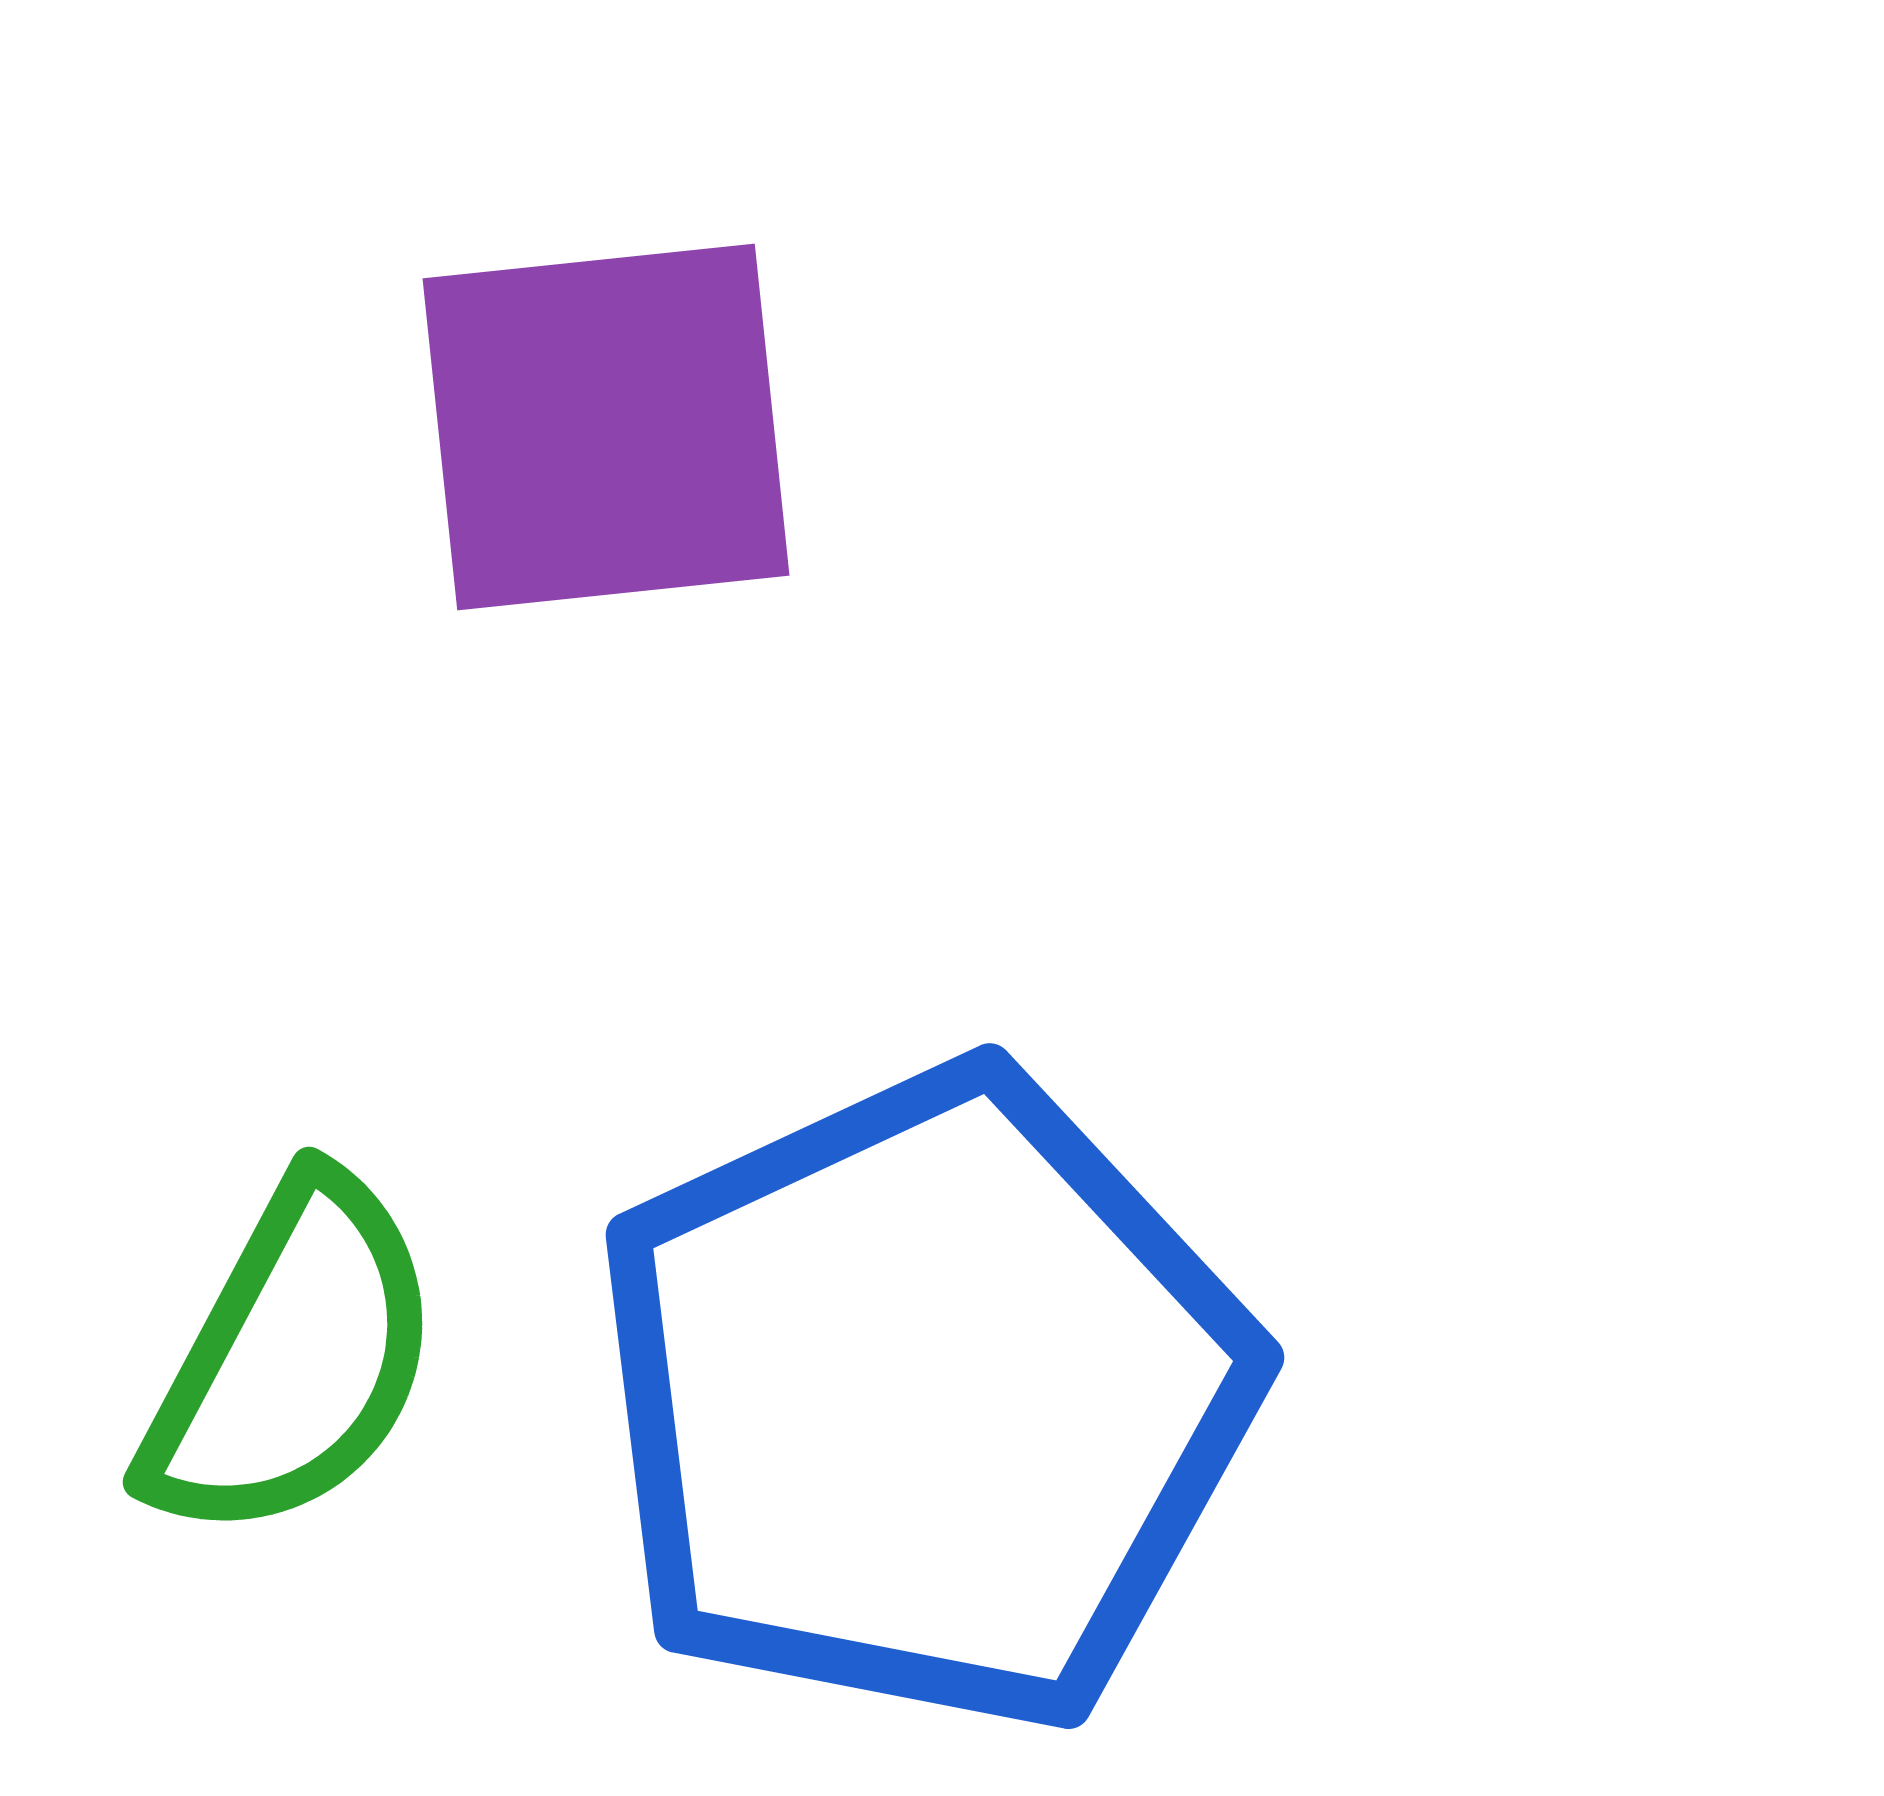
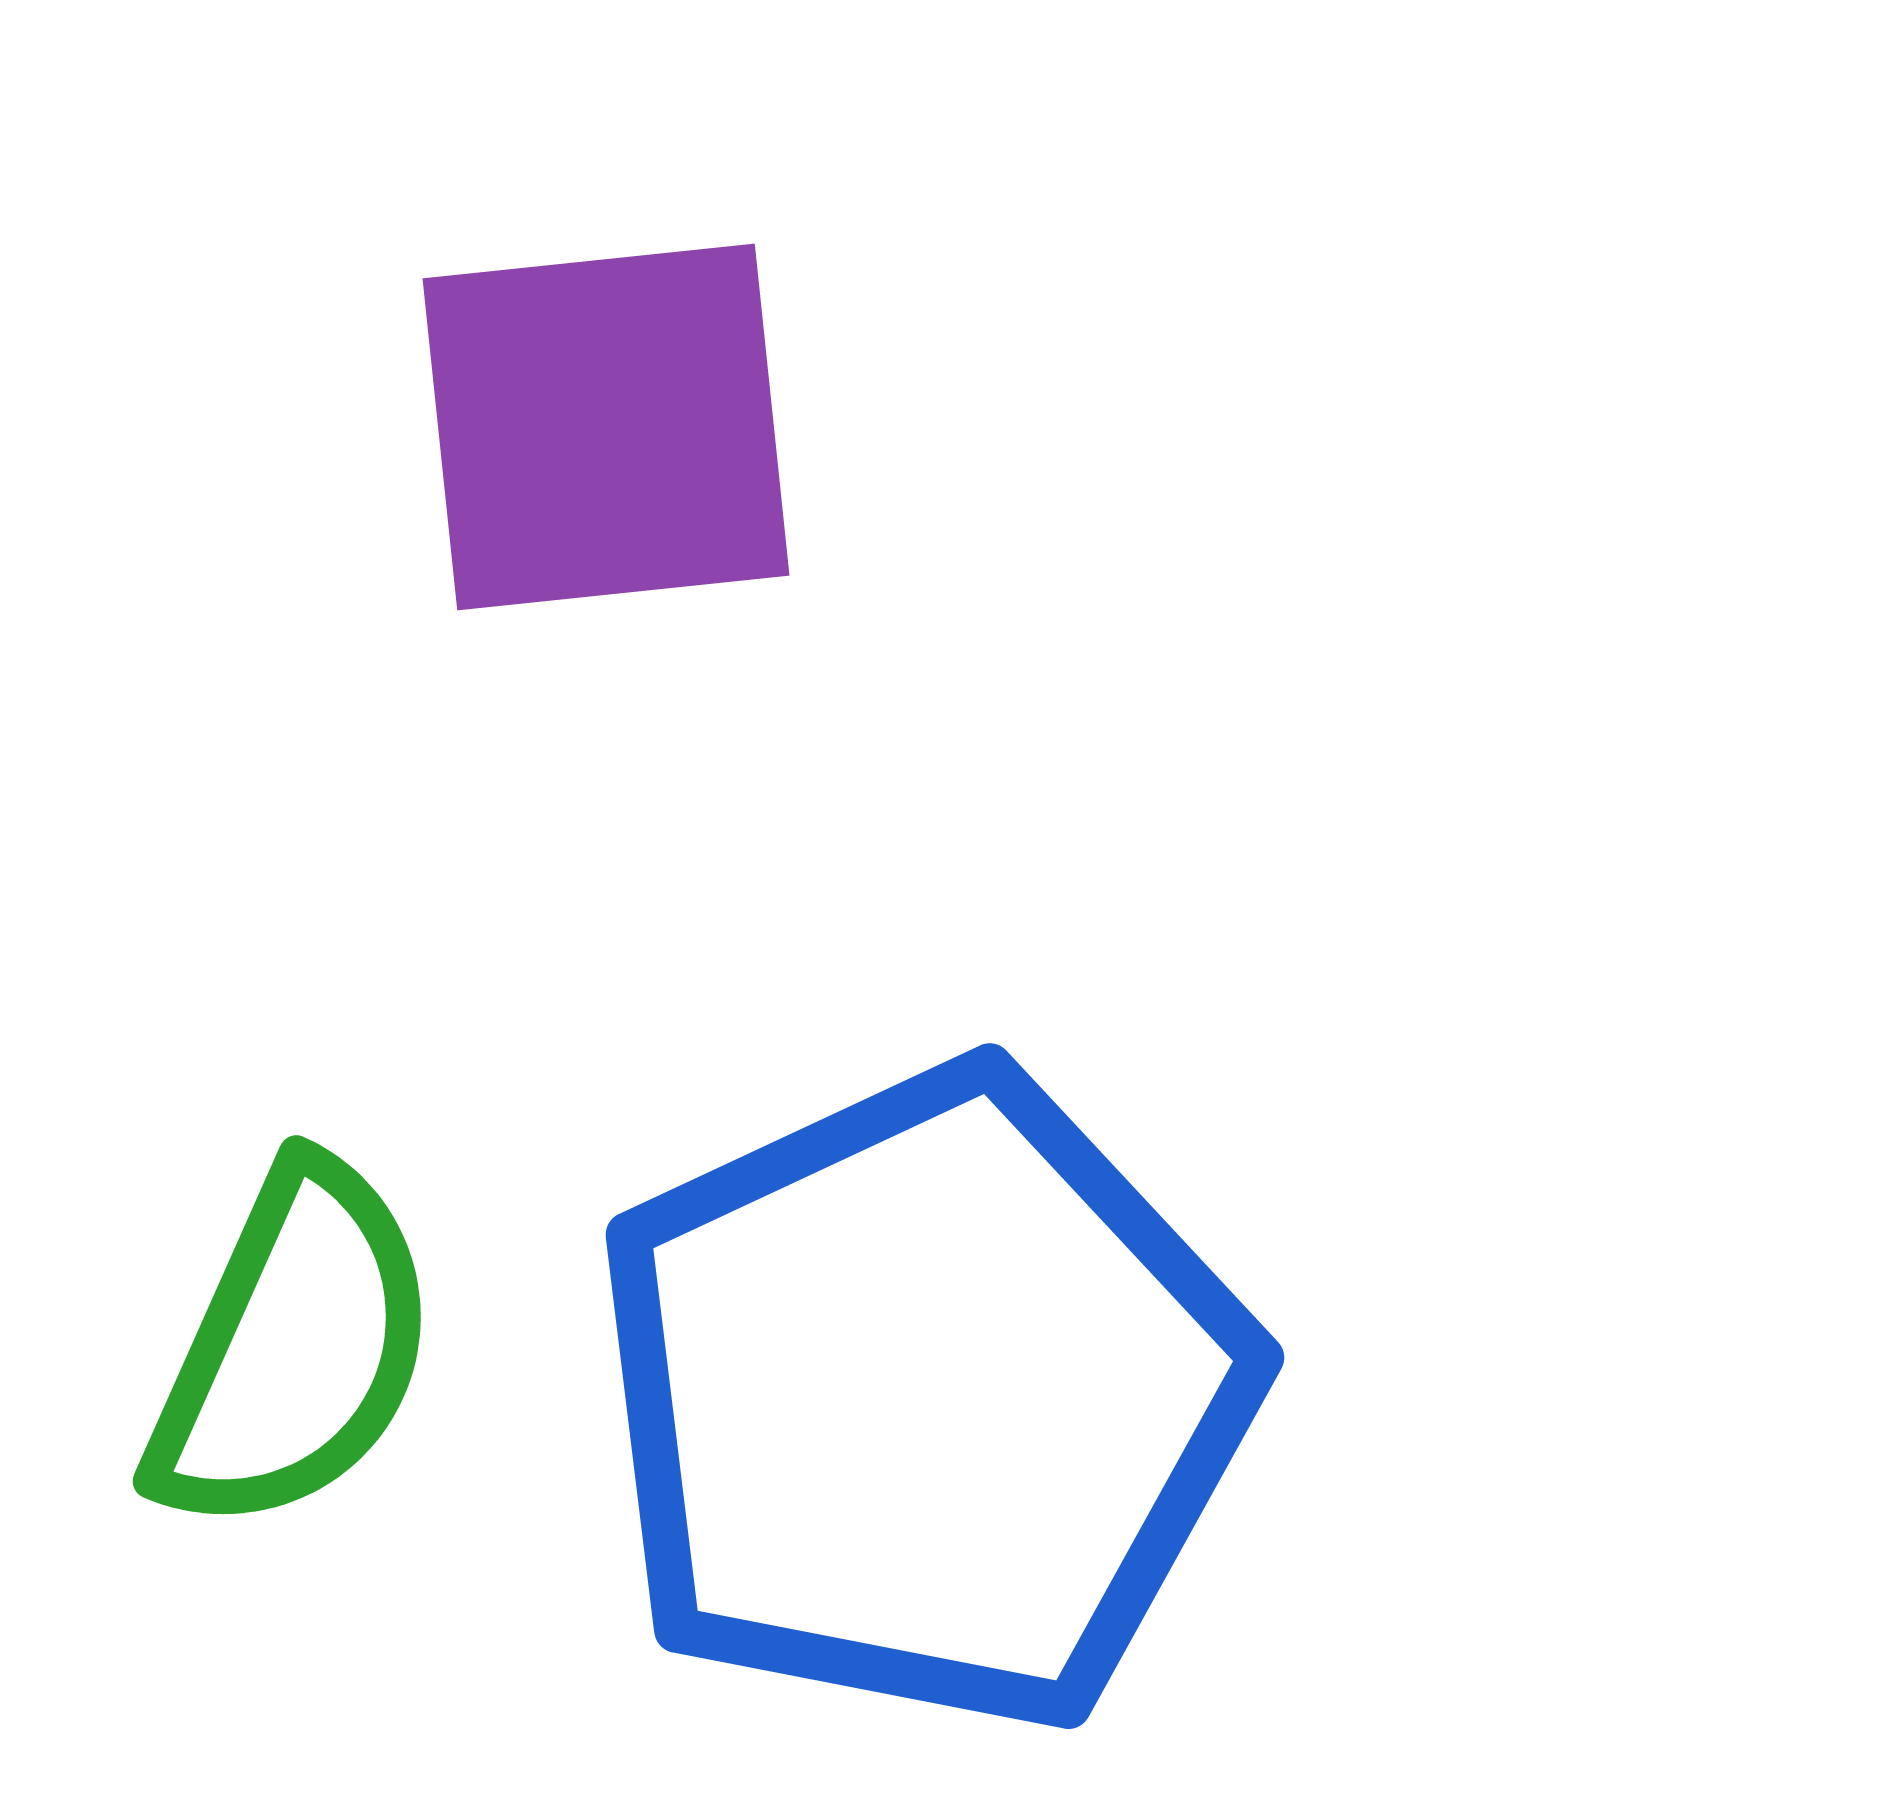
green semicircle: moved 1 px right, 11 px up; rotated 4 degrees counterclockwise
